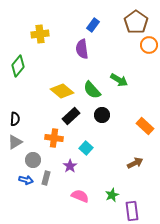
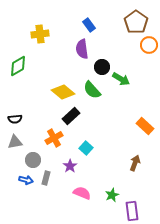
blue rectangle: moved 4 px left; rotated 72 degrees counterclockwise
green diamond: rotated 20 degrees clockwise
green arrow: moved 2 px right, 1 px up
yellow diamond: moved 1 px right, 1 px down
black circle: moved 48 px up
black semicircle: rotated 80 degrees clockwise
orange cross: rotated 36 degrees counterclockwise
gray triangle: rotated 21 degrees clockwise
brown arrow: rotated 42 degrees counterclockwise
pink semicircle: moved 2 px right, 3 px up
